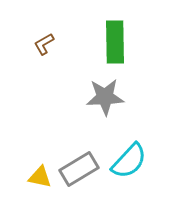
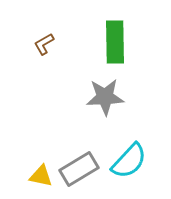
yellow triangle: moved 1 px right, 1 px up
